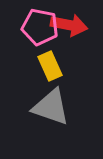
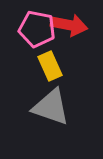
pink pentagon: moved 3 px left, 2 px down
